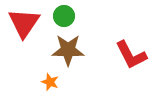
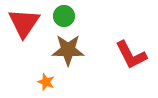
orange star: moved 4 px left
